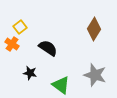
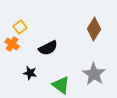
black semicircle: rotated 120 degrees clockwise
gray star: moved 1 px left, 1 px up; rotated 15 degrees clockwise
